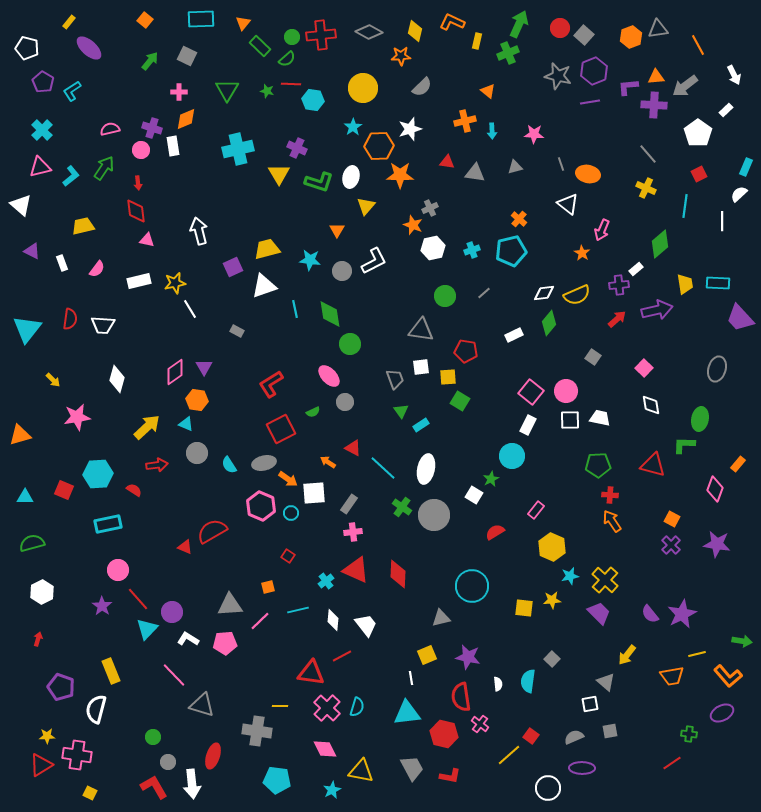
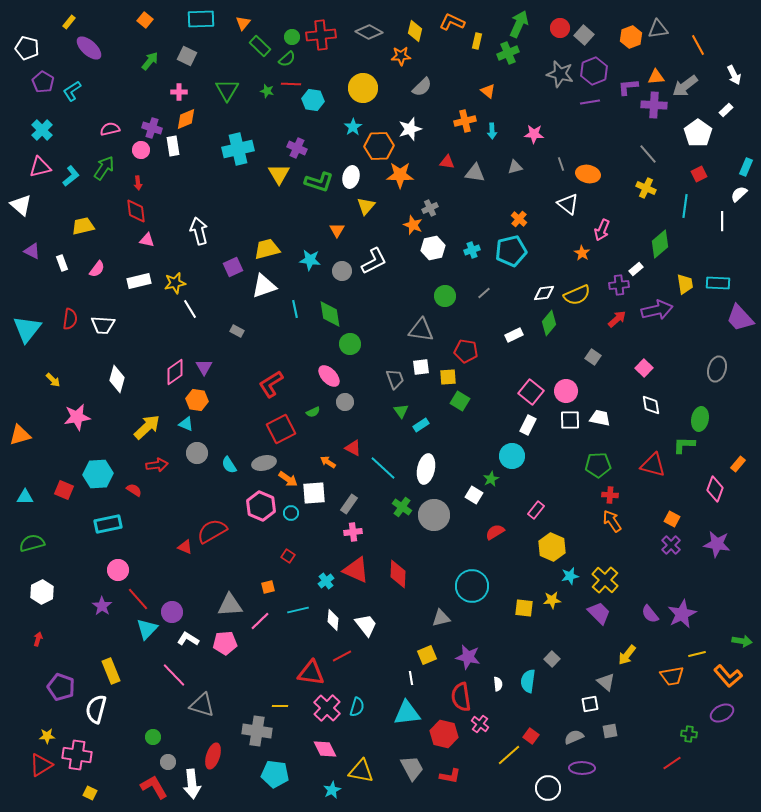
gray star at (558, 76): moved 2 px right, 2 px up
cyan pentagon at (277, 780): moved 2 px left, 6 px up
